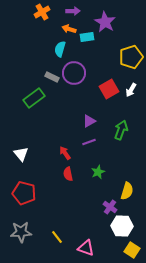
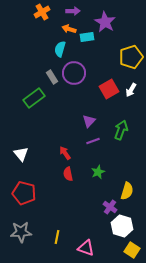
gray rectangle: rotated 32 degrees clockwise
purple triangle: rotated 16 degrees counterclockwise
purple line: moved 4 px right, 1 px up
white hexagon: rotated 15 degrees clockwise
yellow line: rotated 48 degrees clockwise
